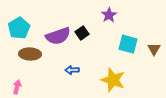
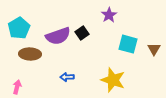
blue arrow: moved 5 px left, 7 px down
